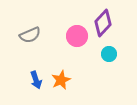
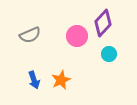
blue arrow: moved 2 px left
